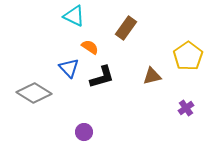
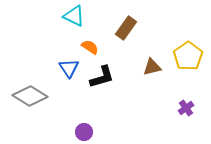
blue triangle: rotated 10 degrees clockwise
brown triangle: moved 9 px up
gray diamond: moved 4 px left, 3 px down
